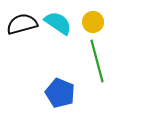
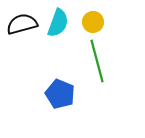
cyan semicircle: rotated 76 degrees clockwise
blue pentagon: moved 1 px down
